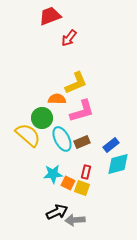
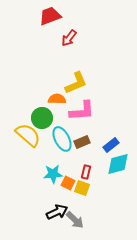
pink L-shape: rotated 12 degrees clockwise
gray arrow: rotated 132 degrees counterclockwise
